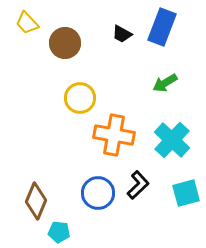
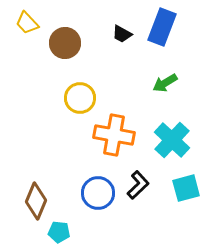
cyan square: moved 5 px up
